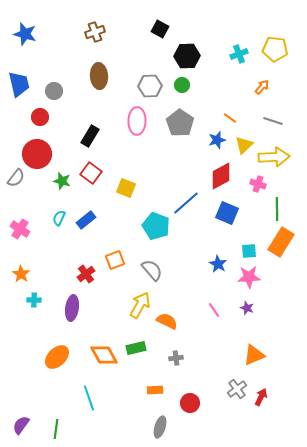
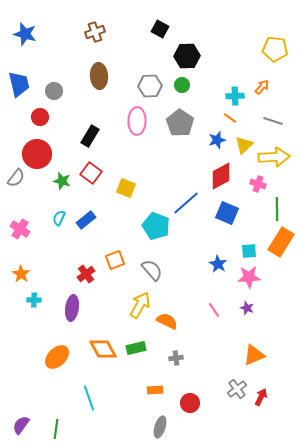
cyan cross at (239, 54): moved 4 px left, 42 px down; rotated 18 degrees clockwise
orange diamond at (104, 355): moved 1 px left, 6 px up
